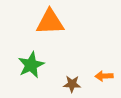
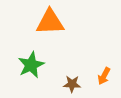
orange arrow: rotated 60 degrees counterclockwise
